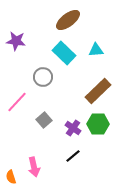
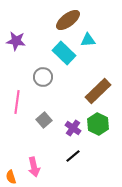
cyan triangle: moved 8 px left, 10 px up
pink line: rotated 35 degrees counterclockwise
green hexagon: rotated 25 degrees clockwise
